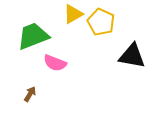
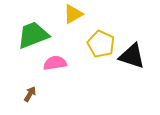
yellow pentagon: moved 22 px down
green trapezoid: moved 1 px up
black triangle: rotated 8 degrees clockwise
pink semicircle: rotated 150 degrees clockwise
